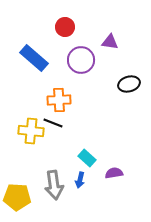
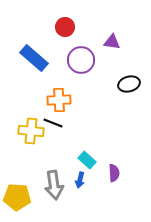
purple triangle: moved 2 px right
cyan rectangle: moved 2 px down
purple semicircle: rotated 96 degrees clockwise
